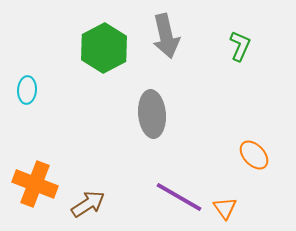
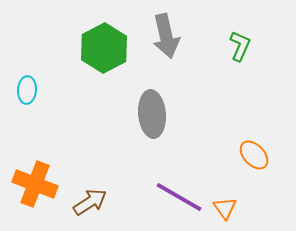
brown arrow: moved 2 px right, 2 px up
